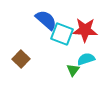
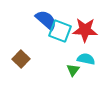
cyan square: moved 2 px left, 3 px up
cyan semicircle: rotated 30 degrees clockwise
